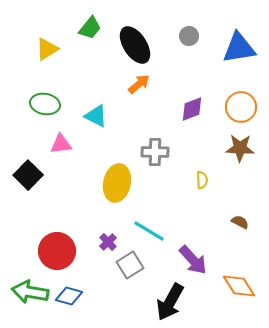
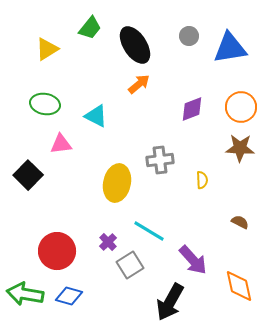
blue triangle: moved 9 px left
gray cross: moved 5 px right, 8 px down; rotated 8 degrees counterclockwise
orange diamond: rotated 20 degrees clockwise
green arrow: moved 5 px left, 2 px down
